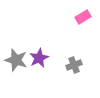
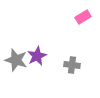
purple star: moved 2 px left, 2 px up
gray cross: moved 2 px left; rotated 28 degrees clockwise
